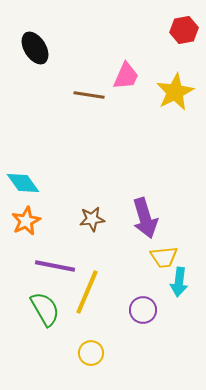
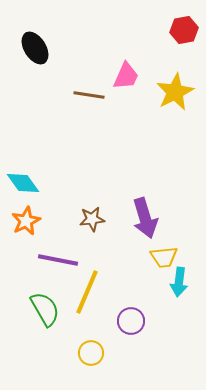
purple line: moved 3 px right, 6 px up
purple circle: moved 12 px left, 11 px down
